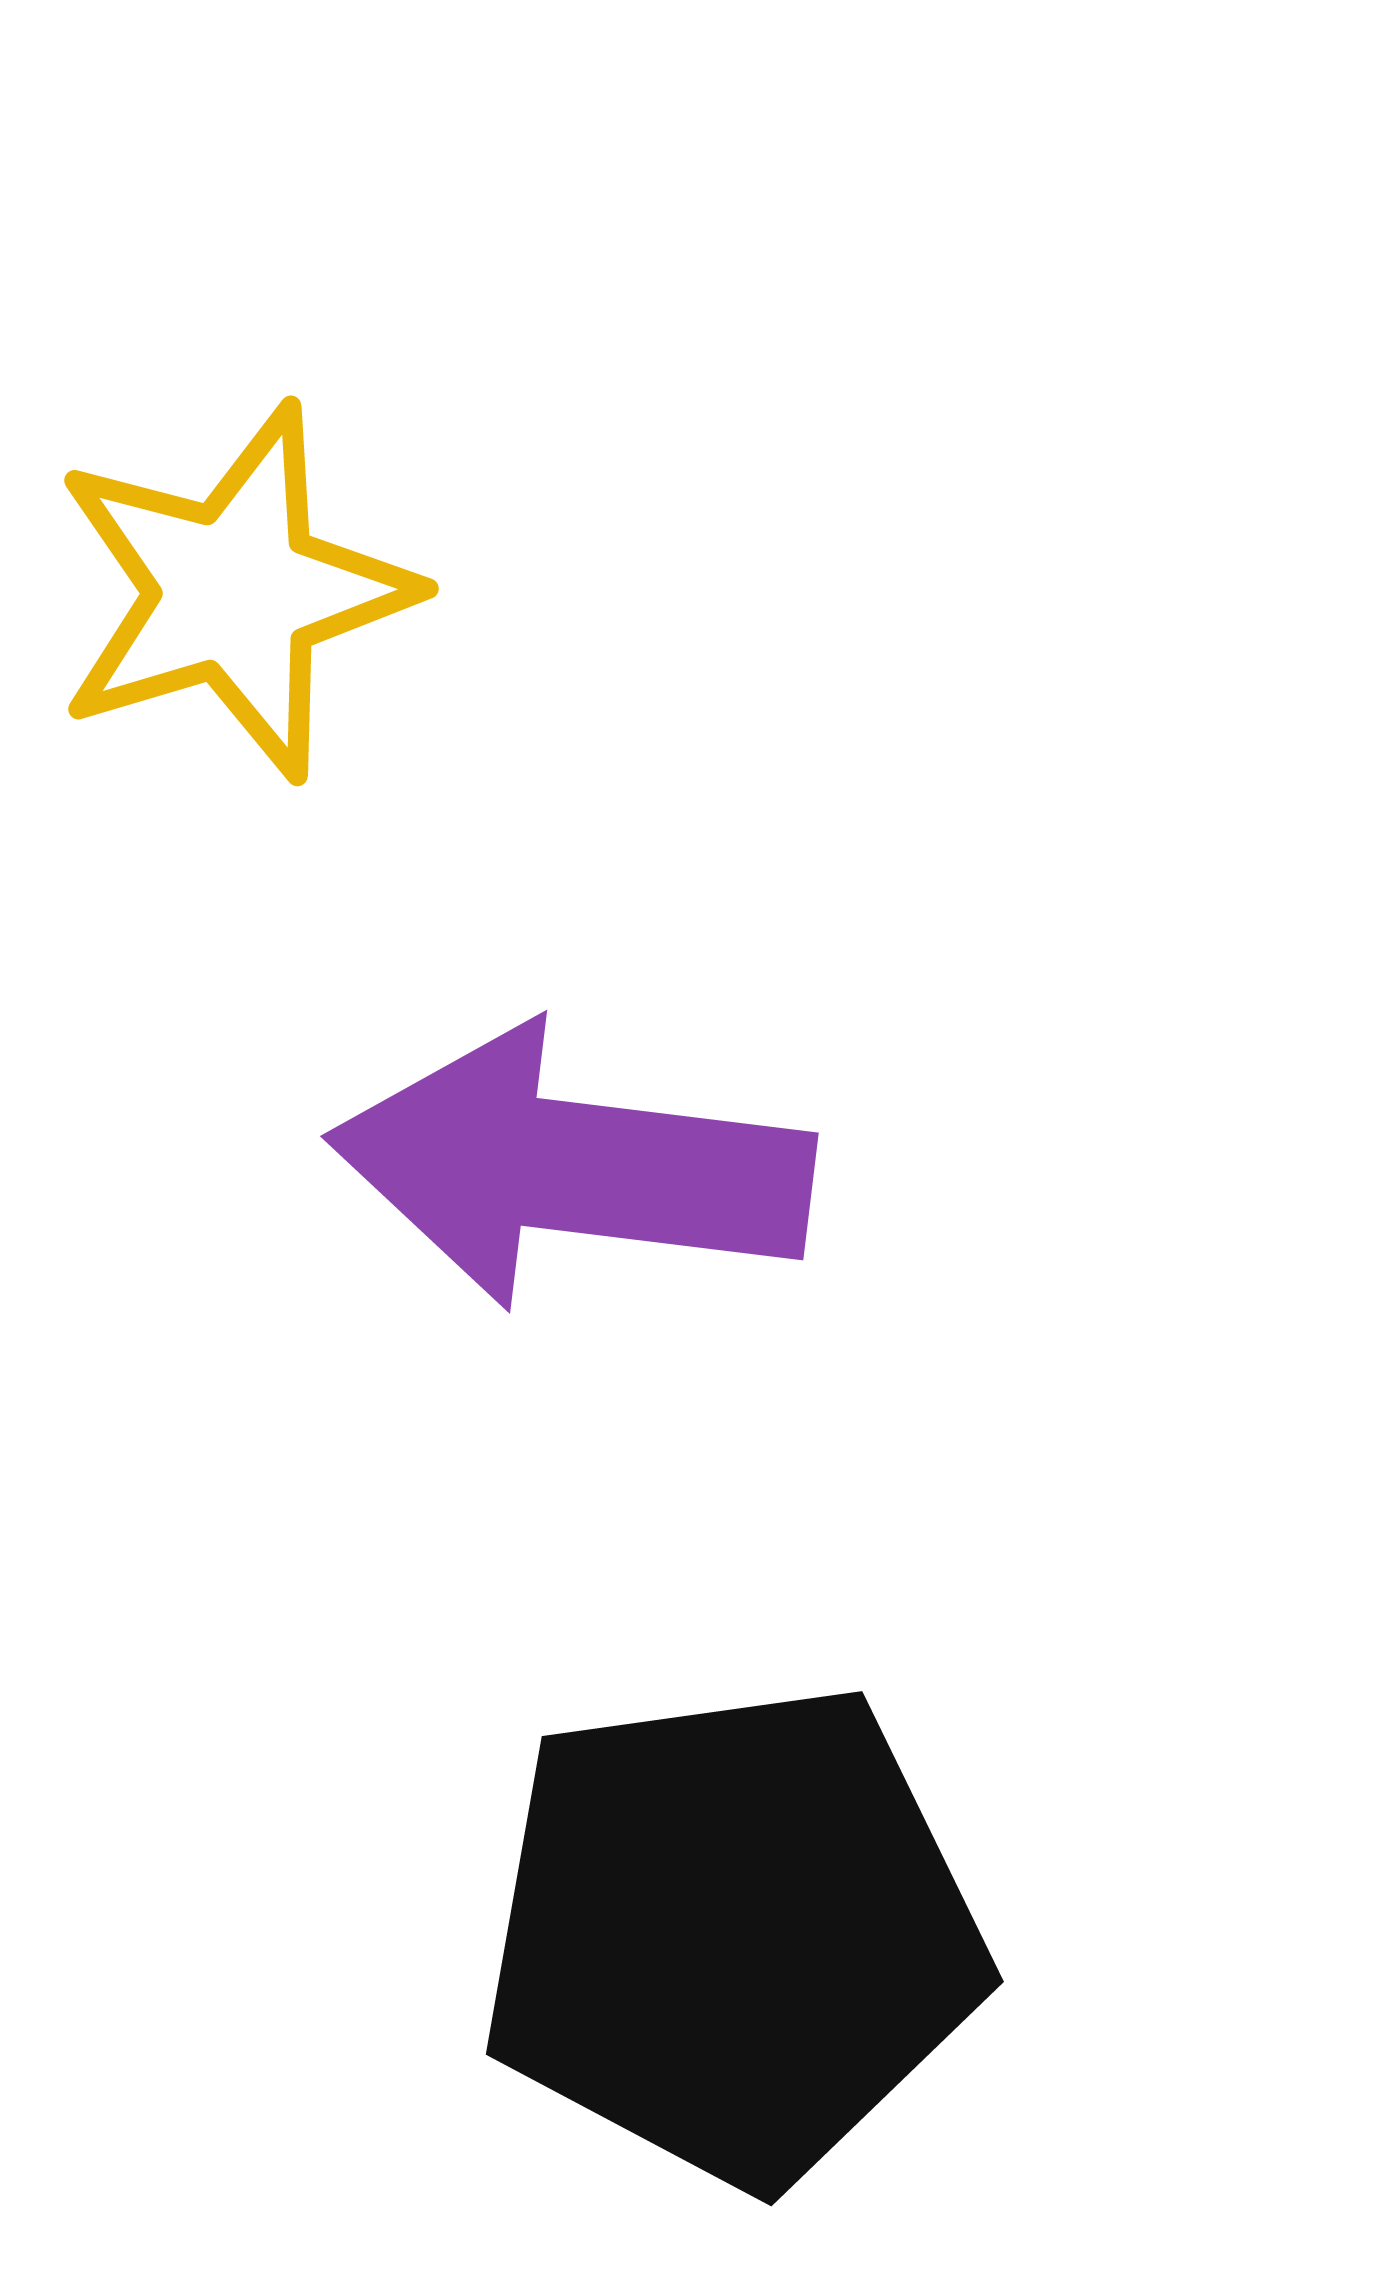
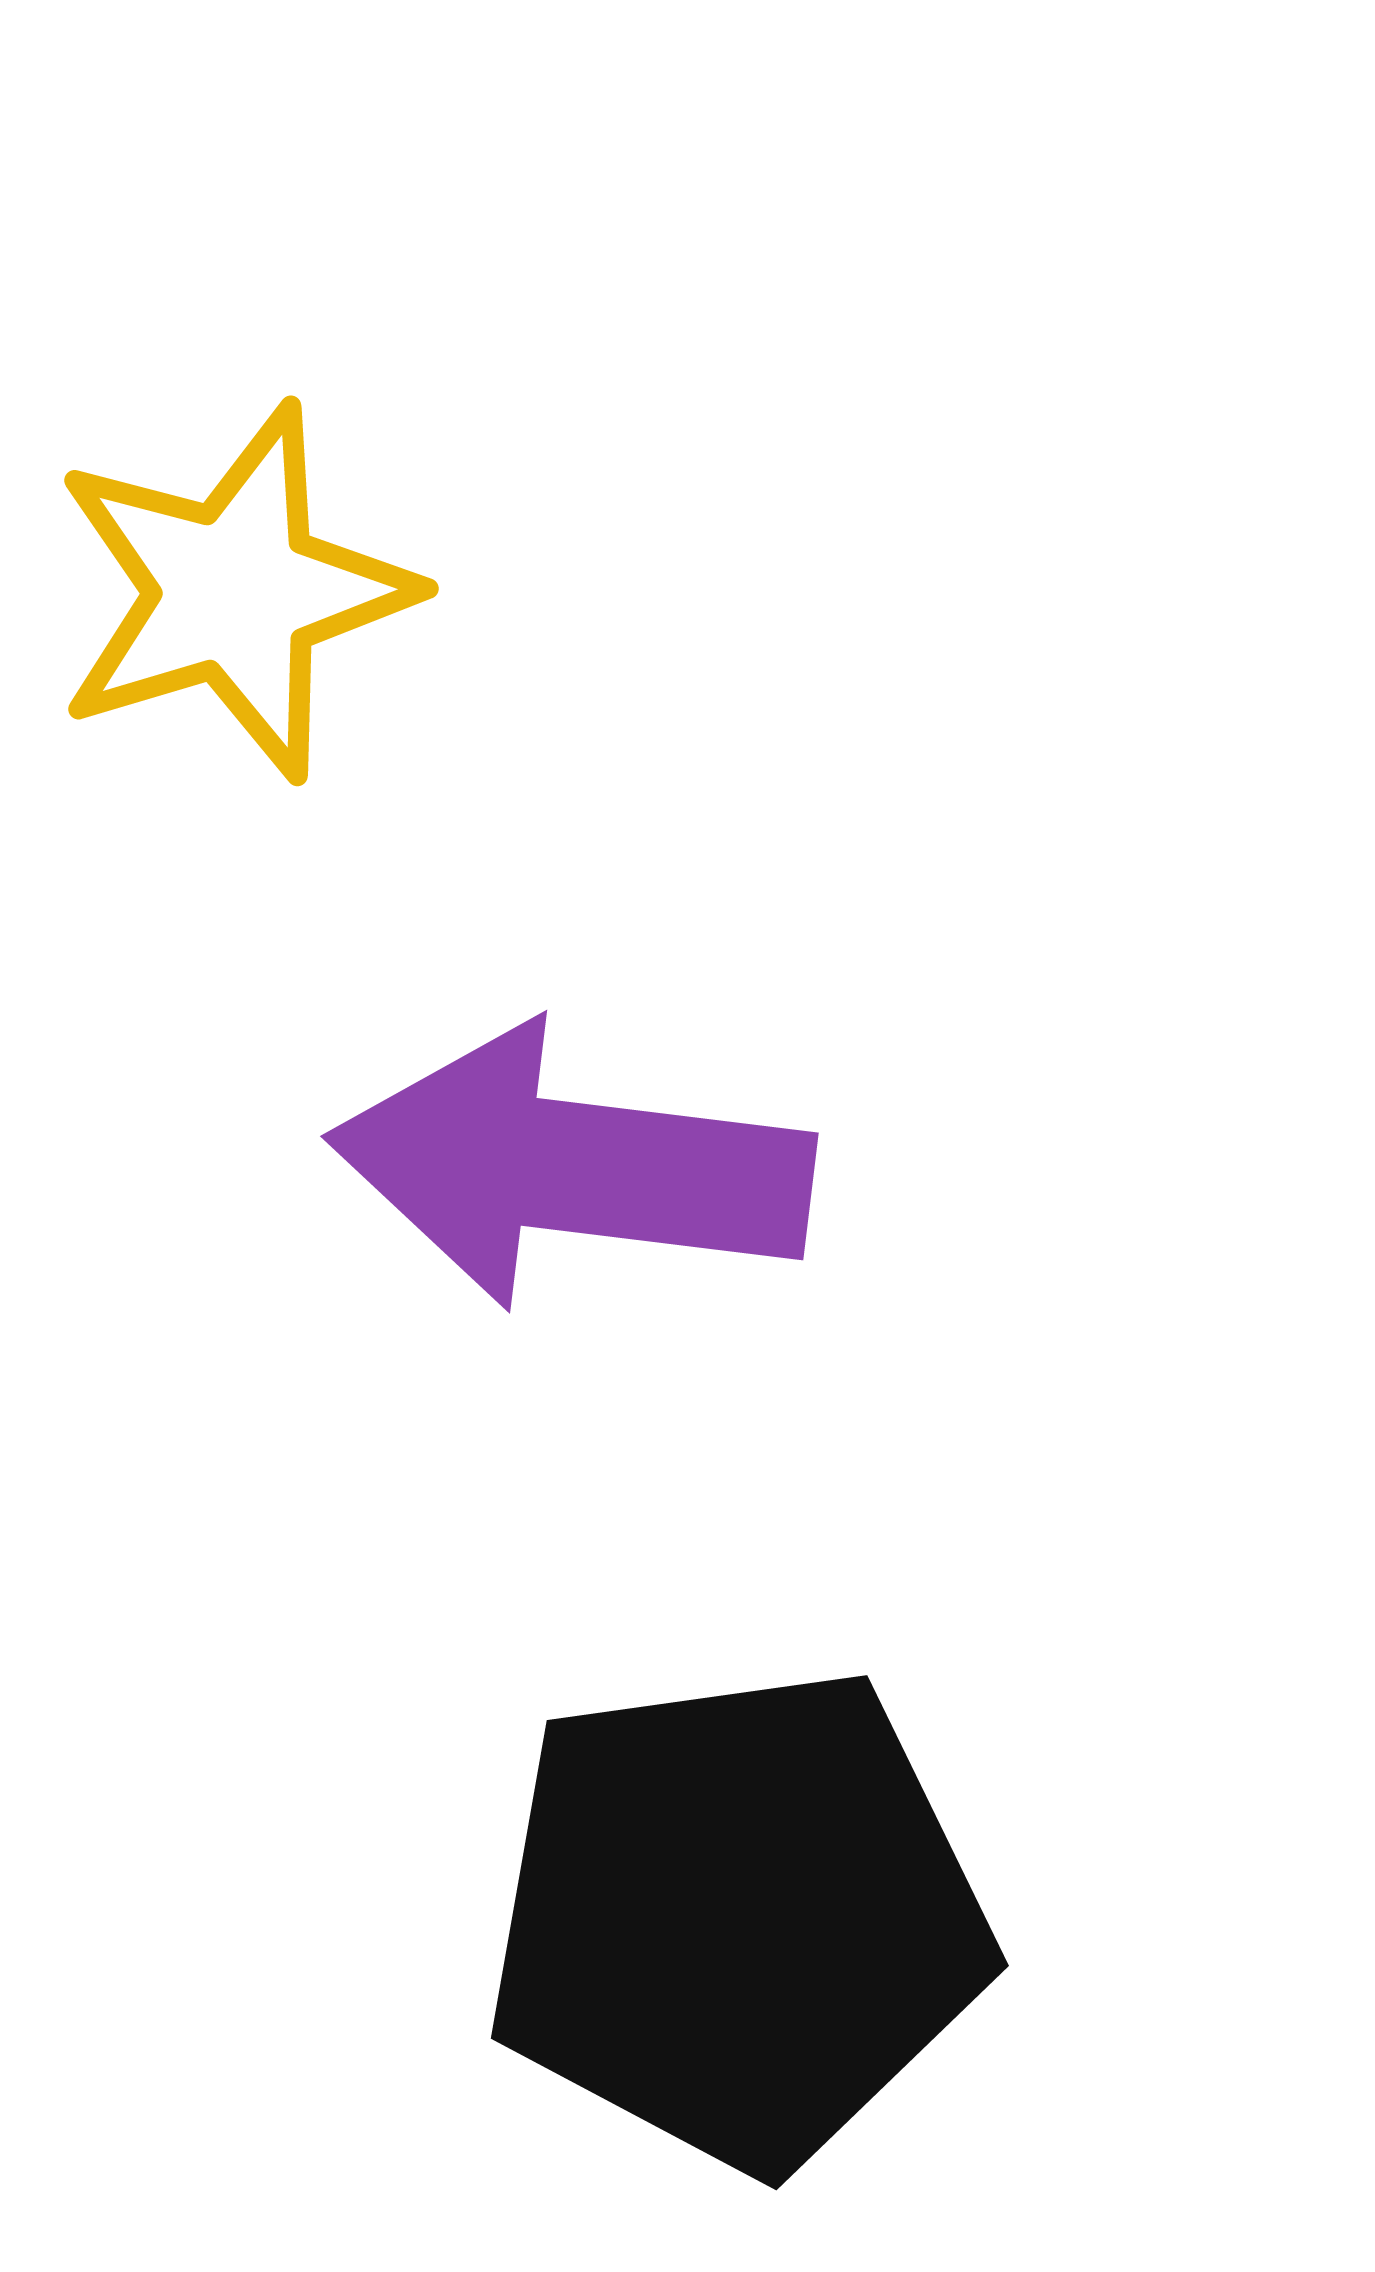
black pentagon: moved 5 px right, 16 px up
